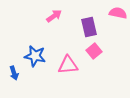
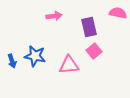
pink arrow: rotated 28 degrees clockwise
pink triangle: moved 1 px right
blue arrow: moved 2 px left, 12 px up
